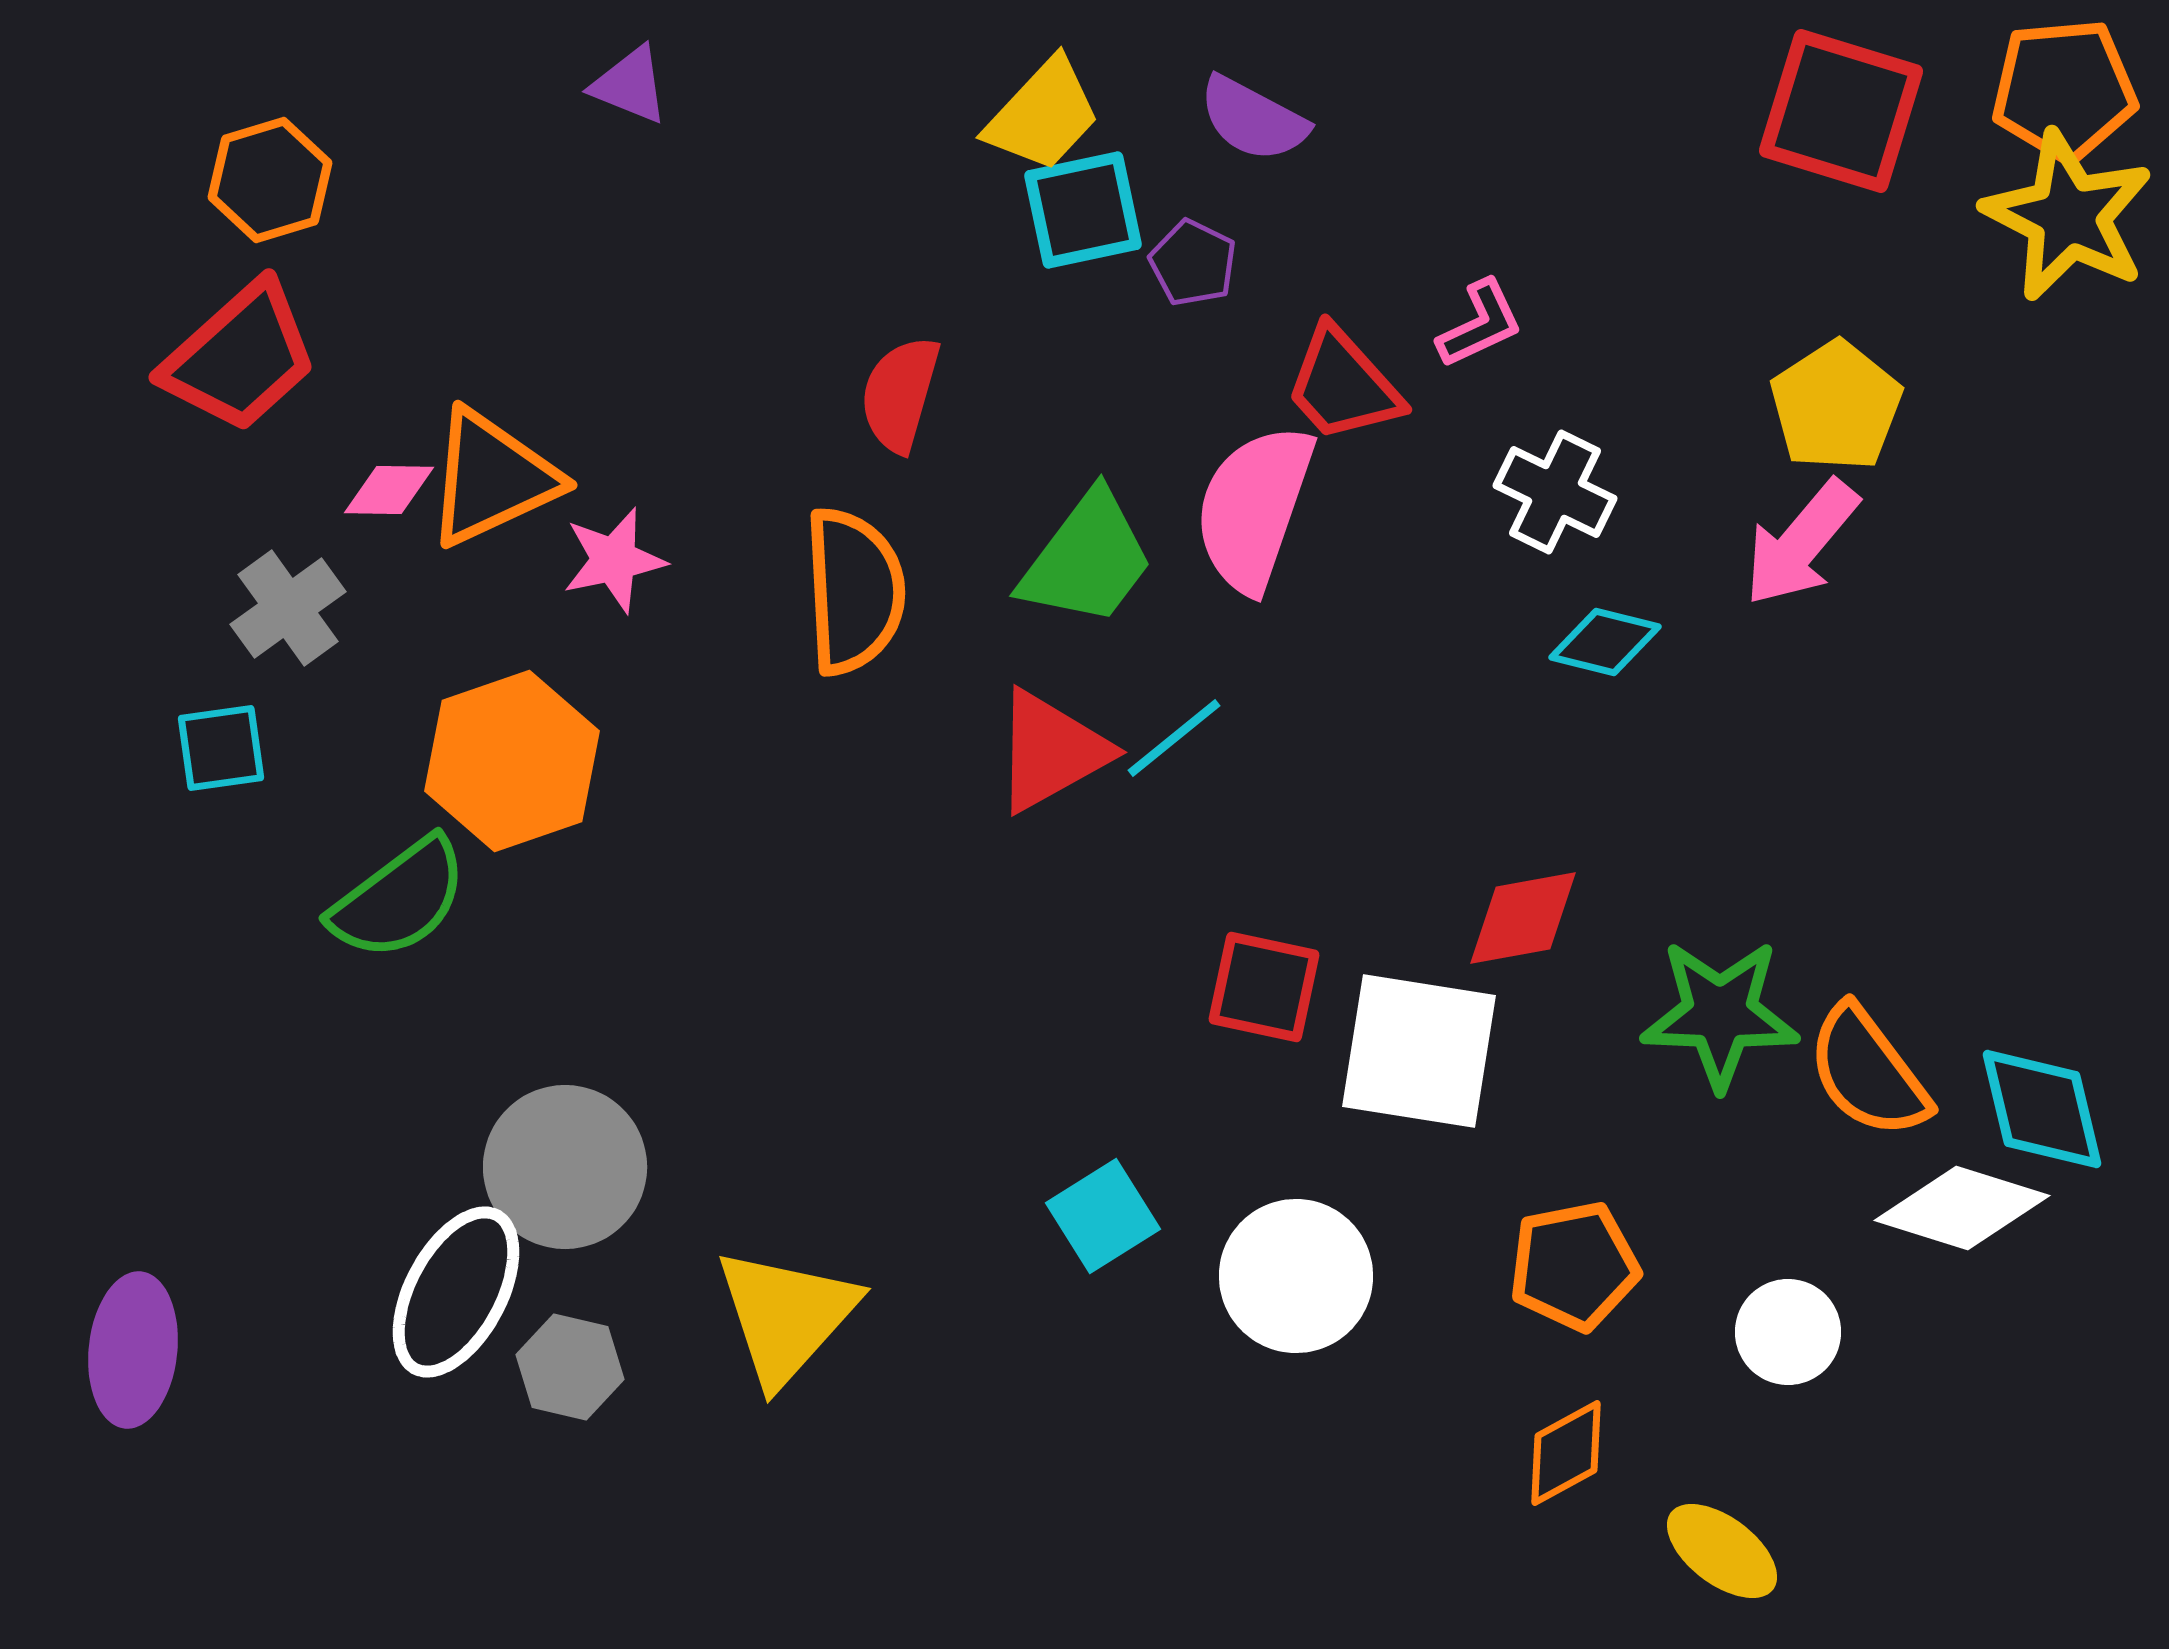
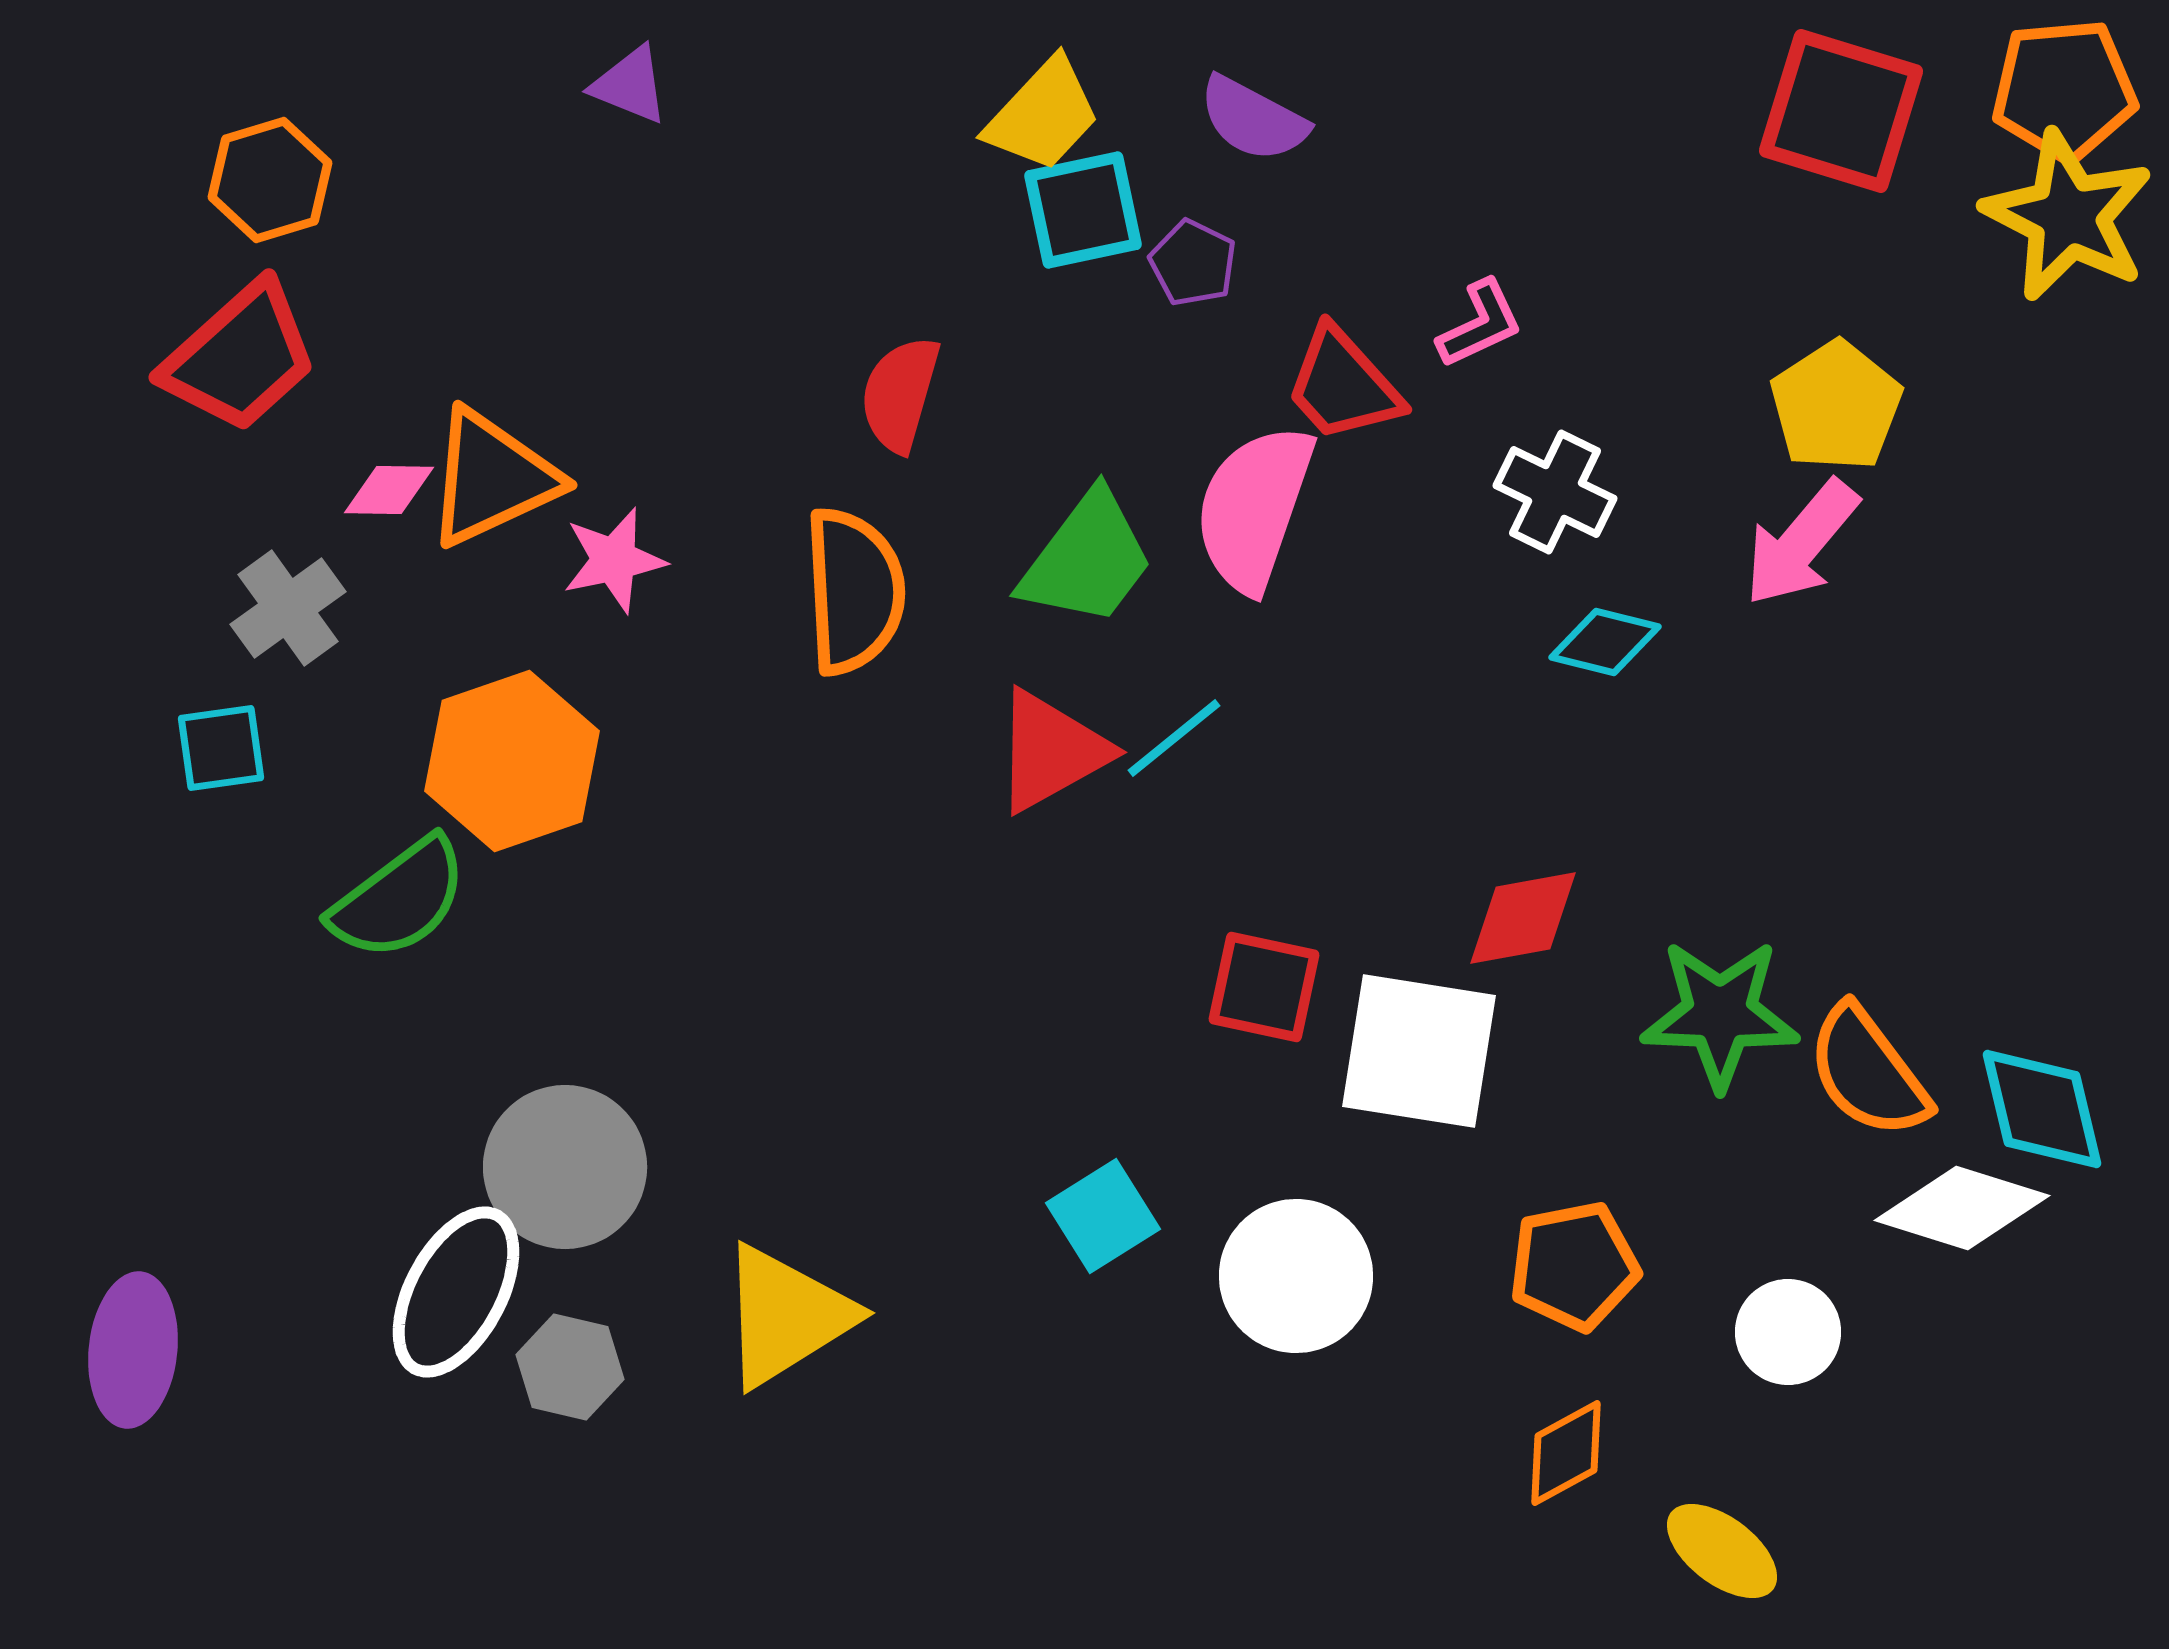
yellow triangle at (786, 1316): rotated 16 degrees clockwise
